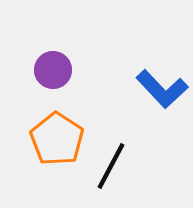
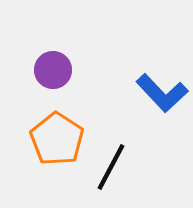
blue L-shape: moved 4 px down
black line: moved 1 px down
